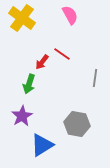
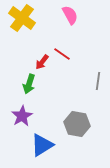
gray line: moved 3 px right, 3 px down
